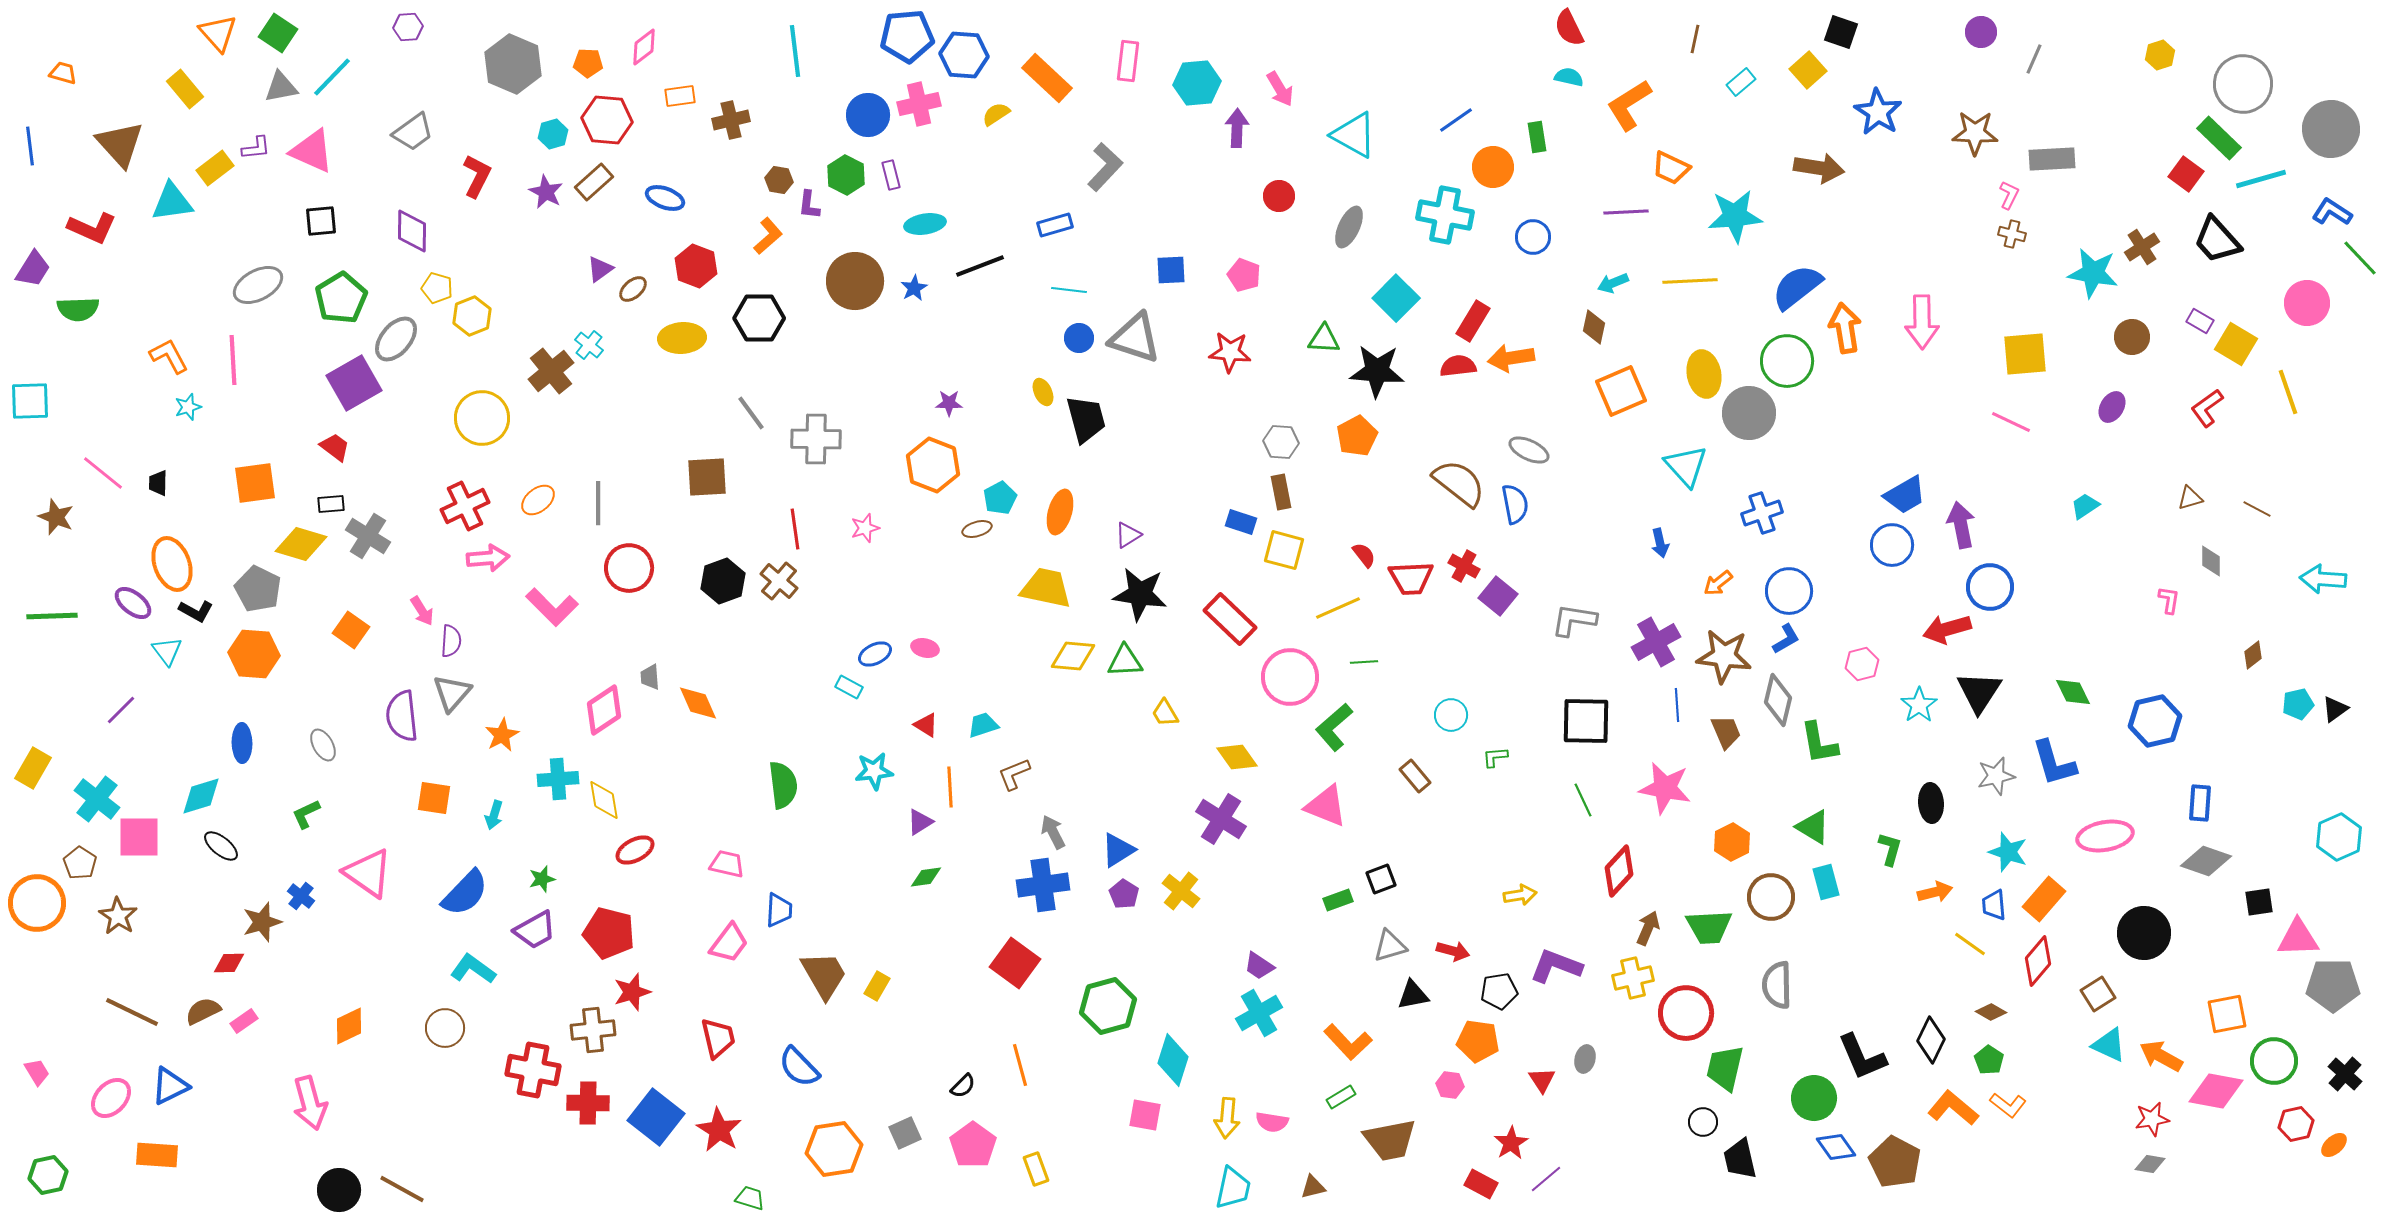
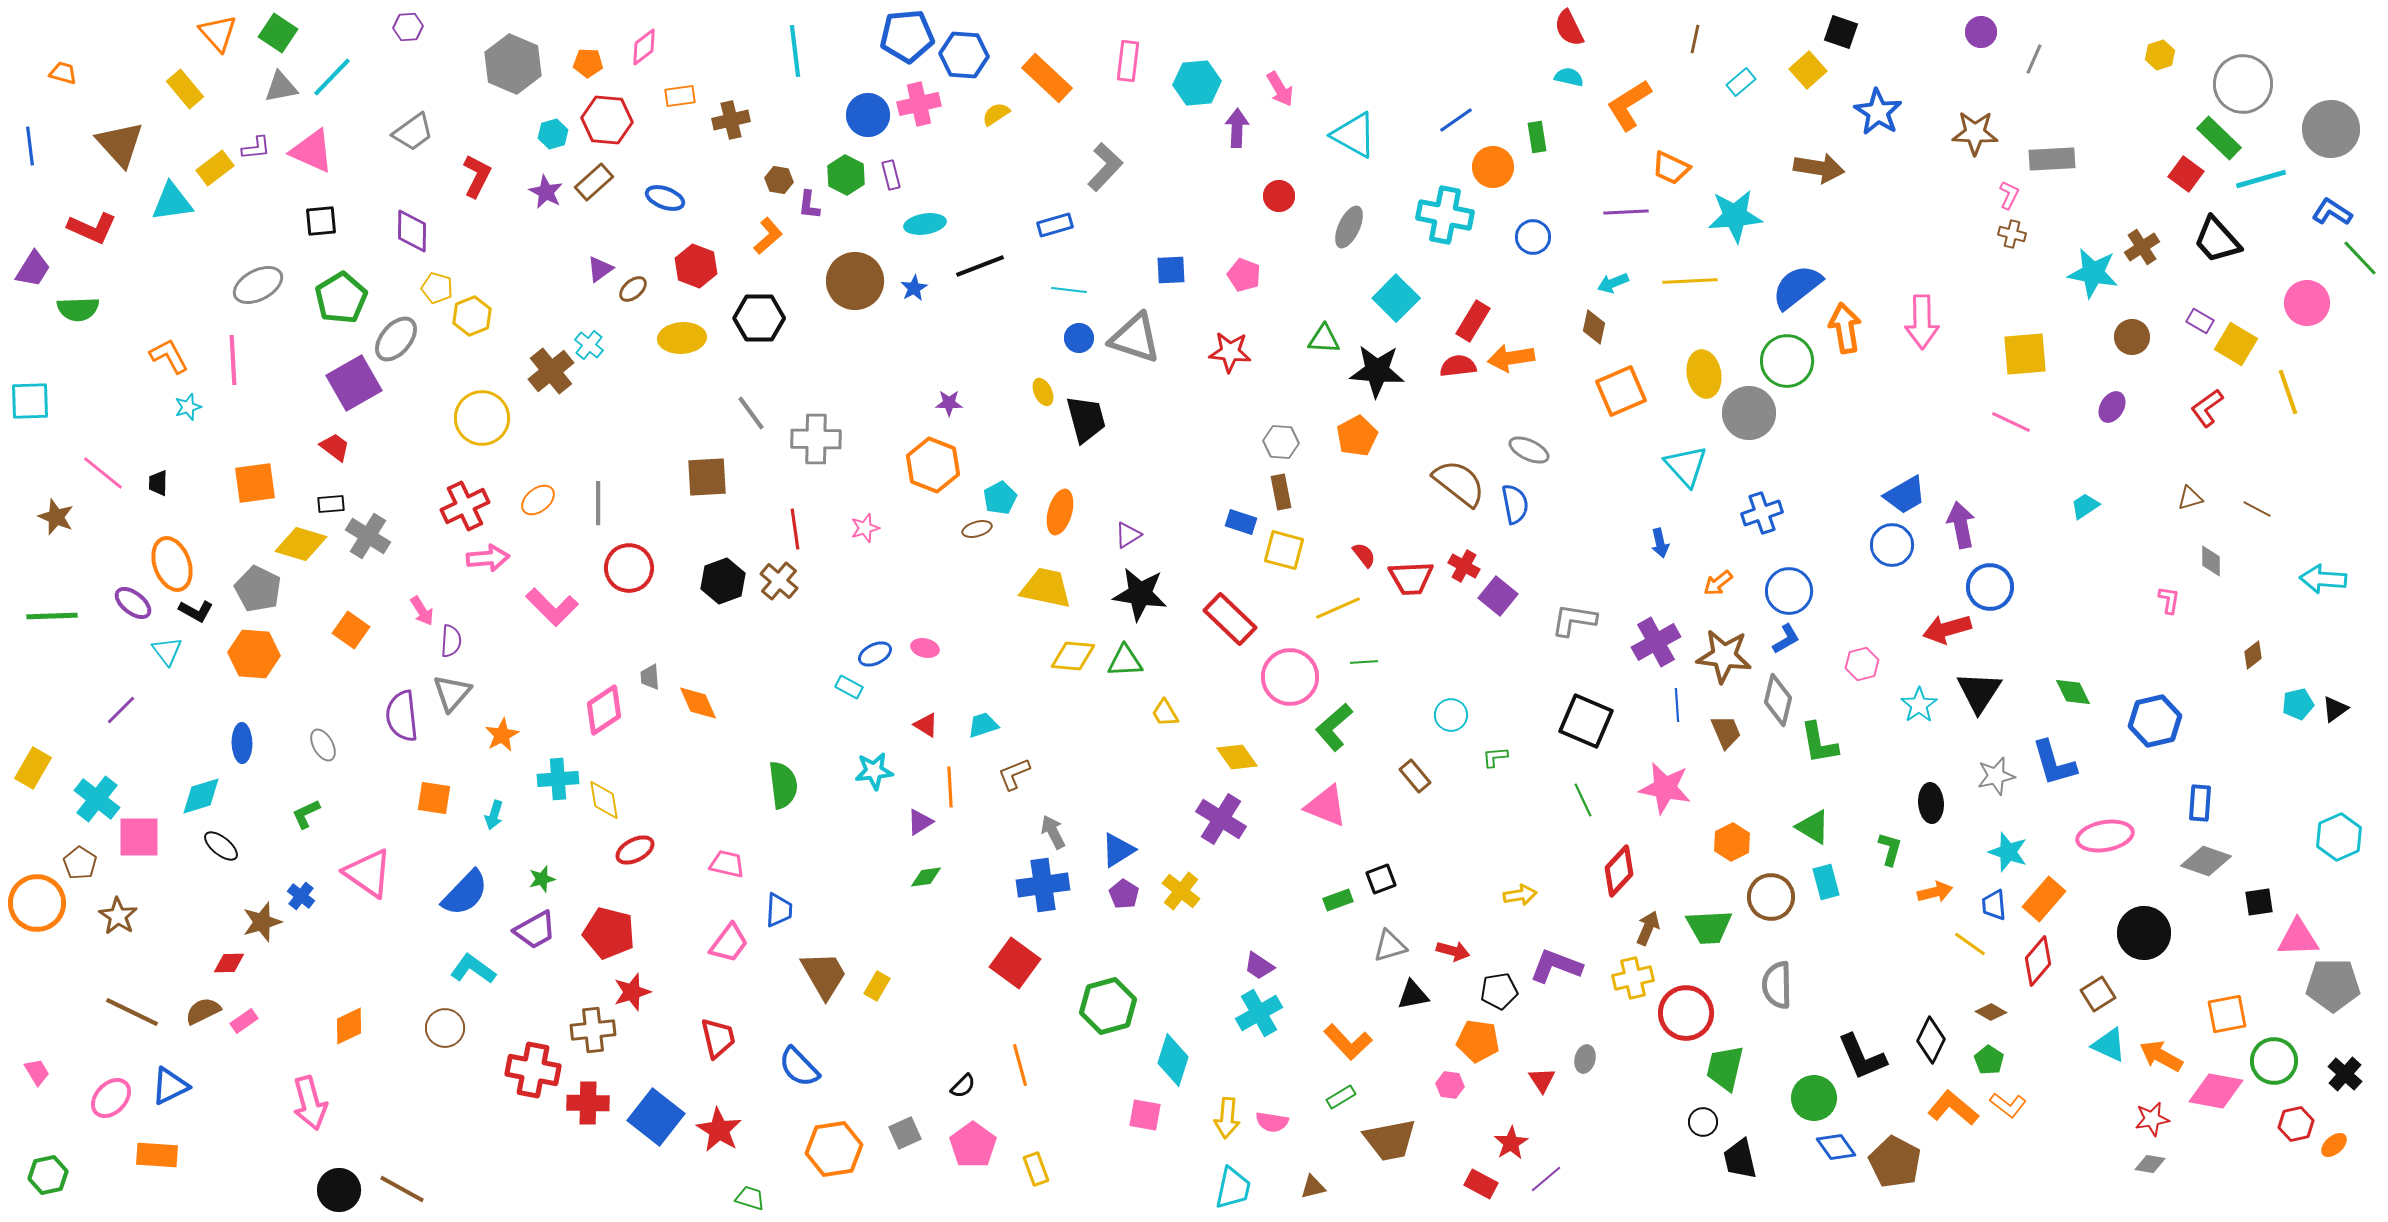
black square at (1586, 721): rotated 22 degrees clockwise
